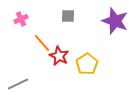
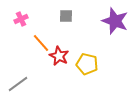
gray square: moved 2 px left
orange line: moved 1 px left
yellow pentagon: rotated 25 degrees counterclockwise
gray line: rotated 10 degrees counterclockwise
